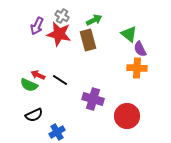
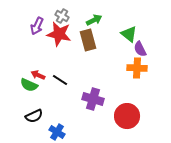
black semicircle: moved 1 px down
blue cross: rotated 28 degrees counterclockwise
